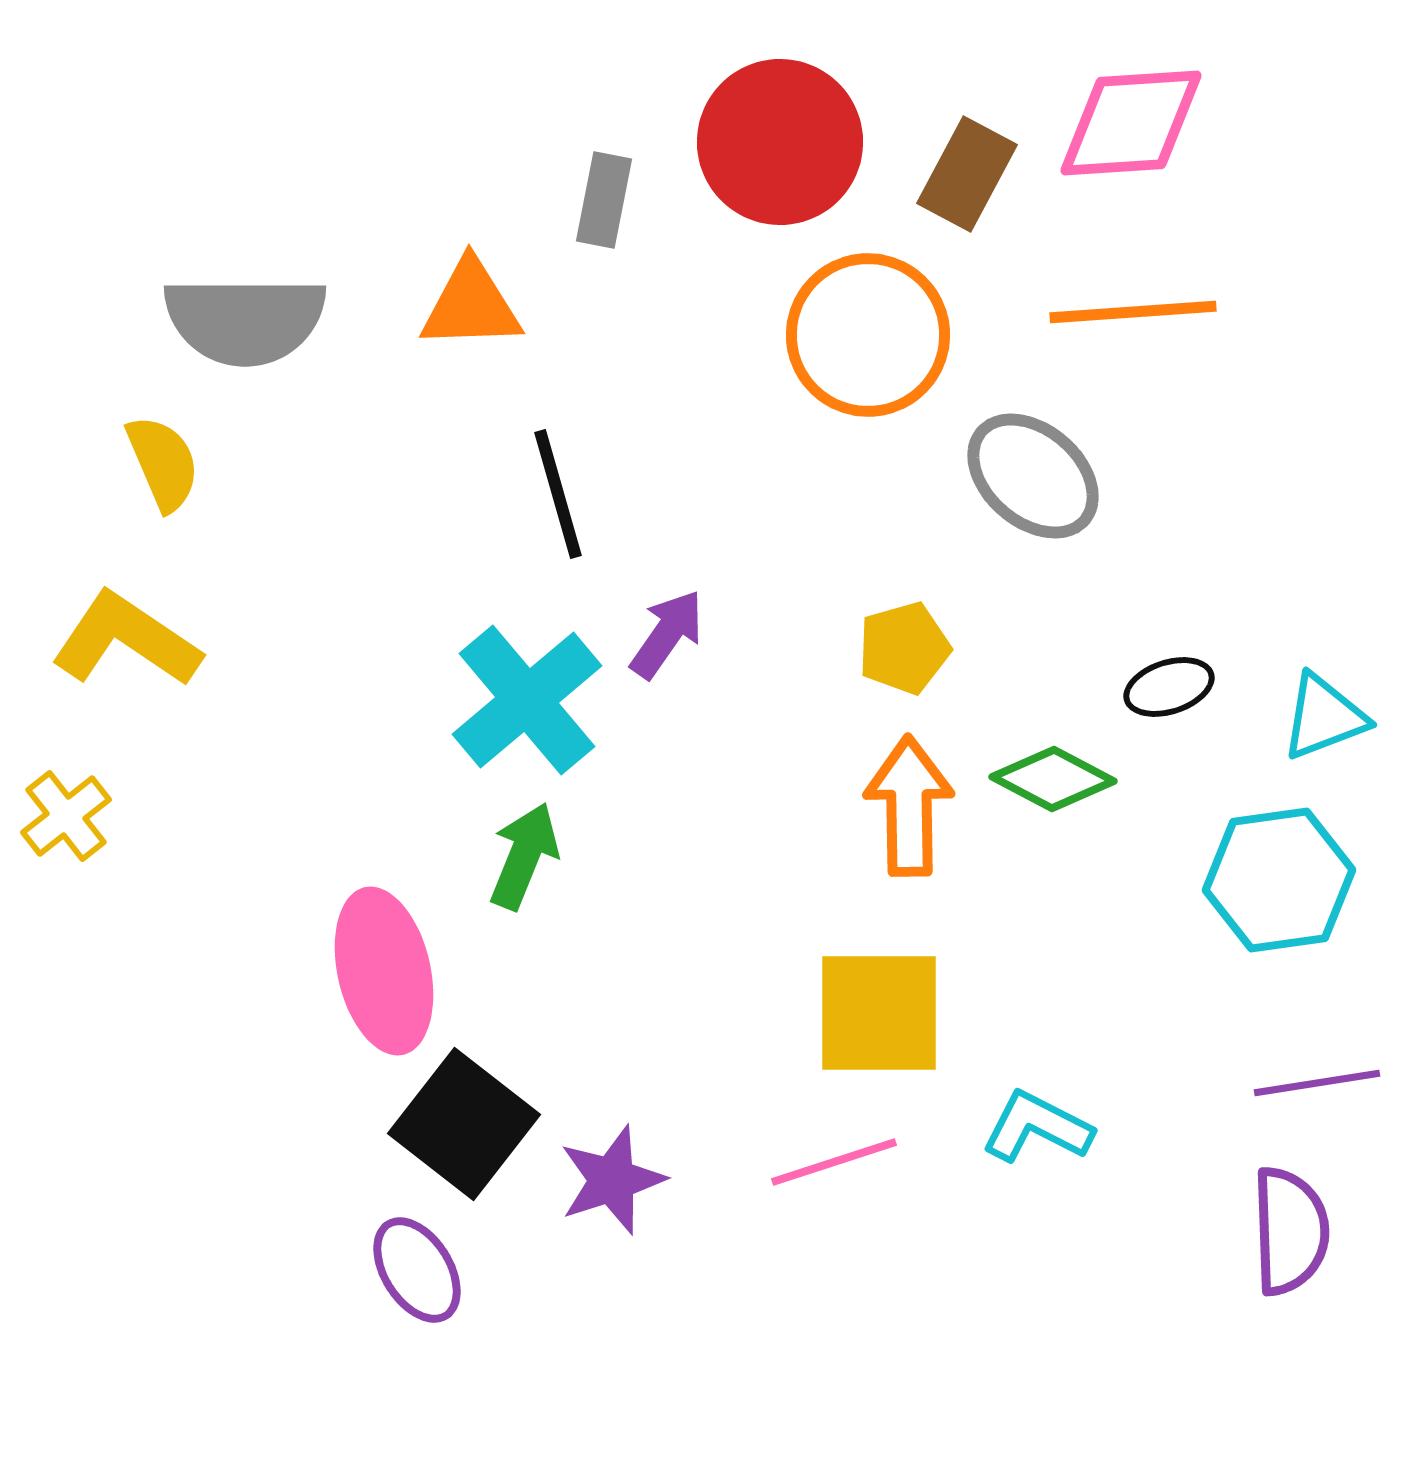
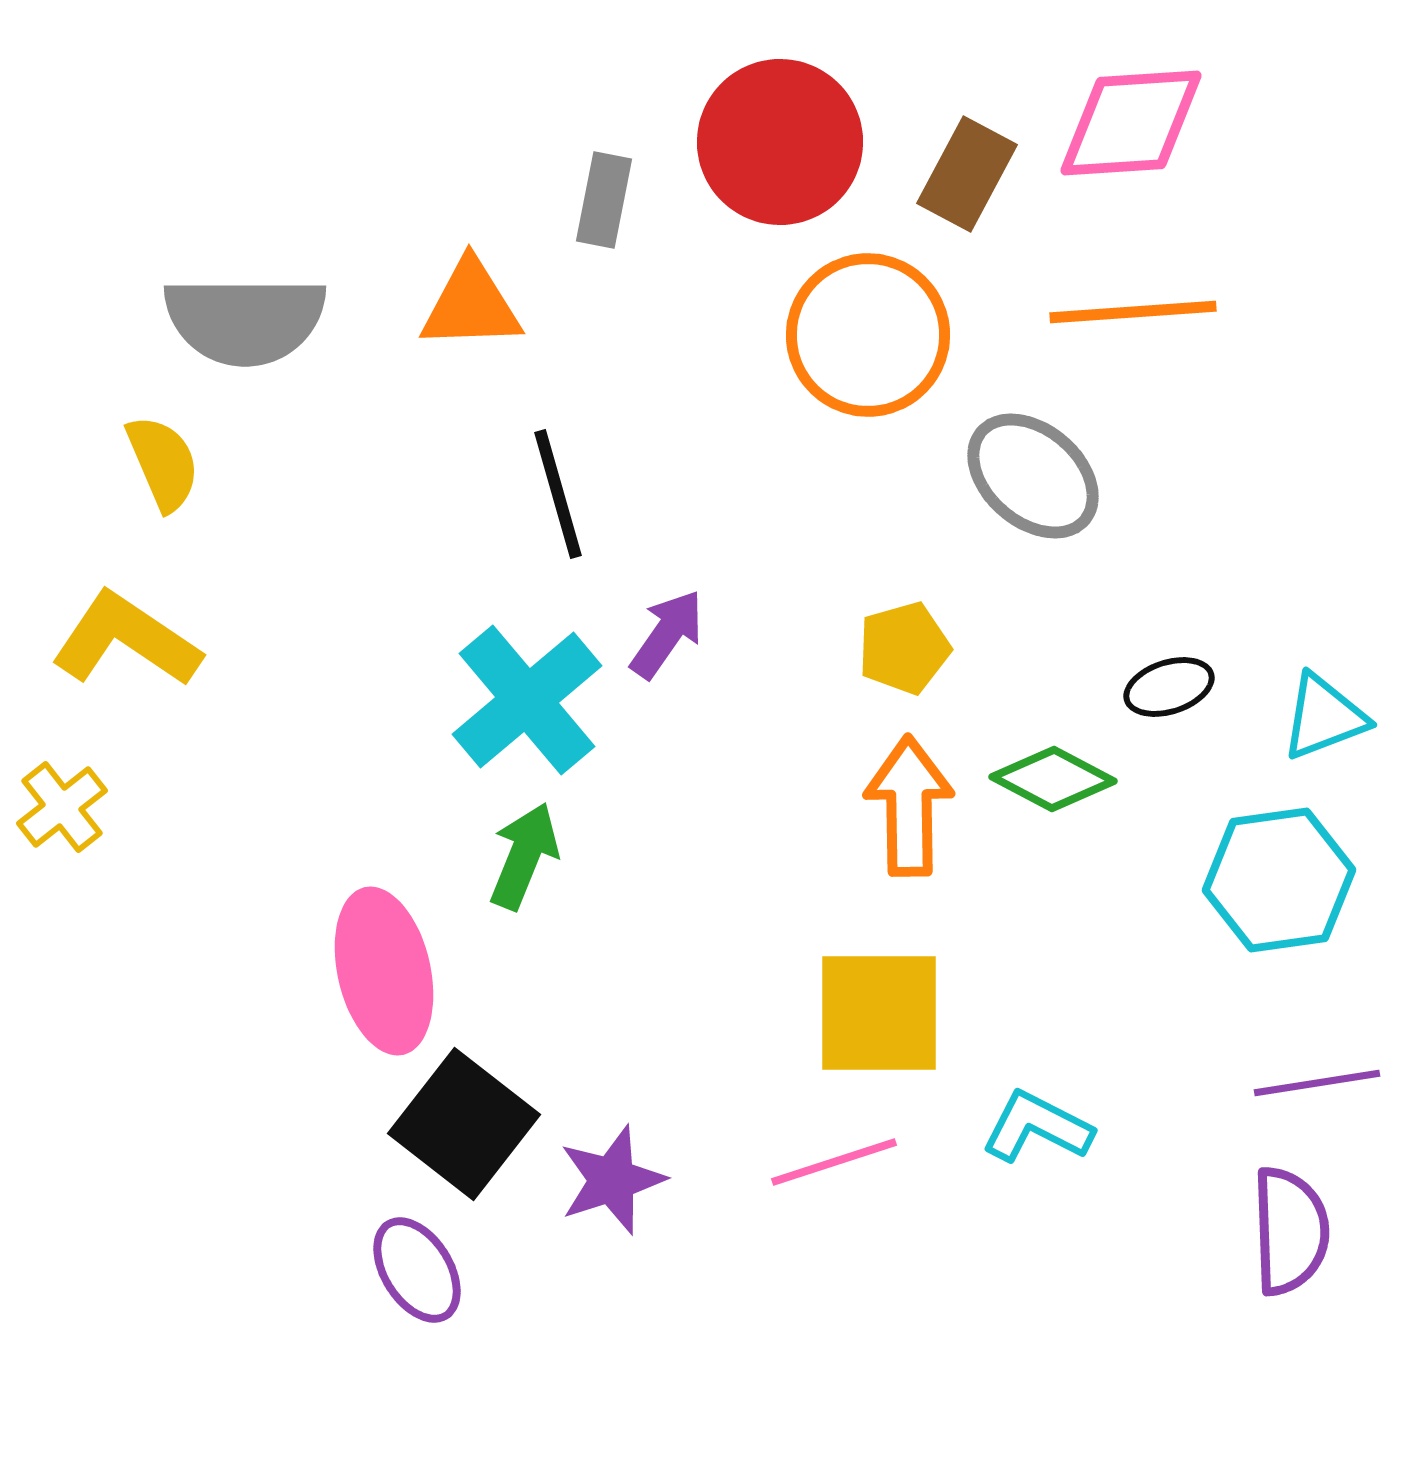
yellow cross: moved 4 px left, 9 px up
